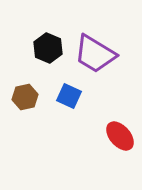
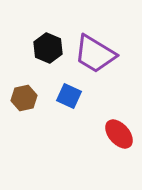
brown hexagon: moved 1 px left, 1 px down
red ellipse: moved 1 px left, 2 px up
